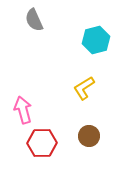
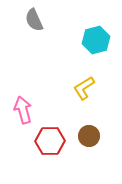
red hexagon: moved 8 px right, 2 px up
